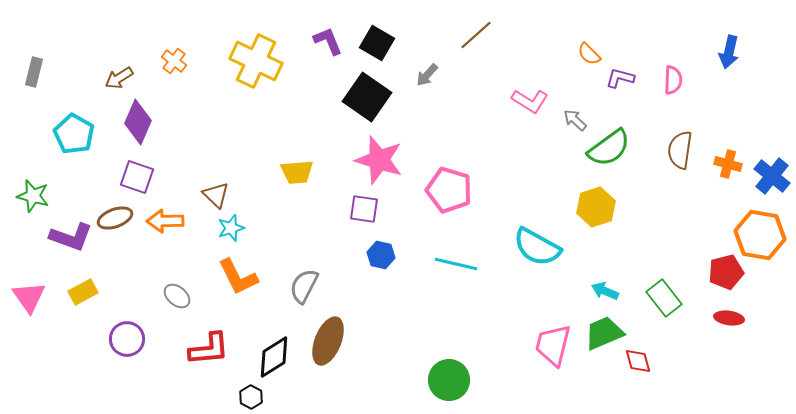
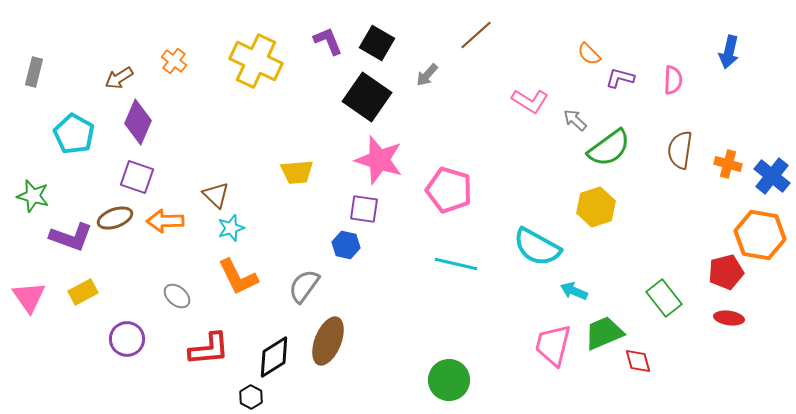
blue hexagon at (381, 255): moved 35 px left, 10 px up
gray semicircle at (304, 286): rotated 9 degrees clockwise
cyan arrow at (605, 291): moved 31 px left
